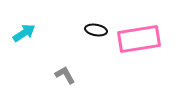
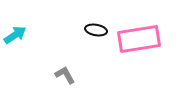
cyan arrow: moved 9 px left, 2 px down
